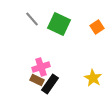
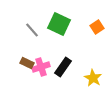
gray line: moved 11 px down
brown rectangle: moved 10 px left, 17 px up
black rectangle: moved 13 px right, 17 px up
